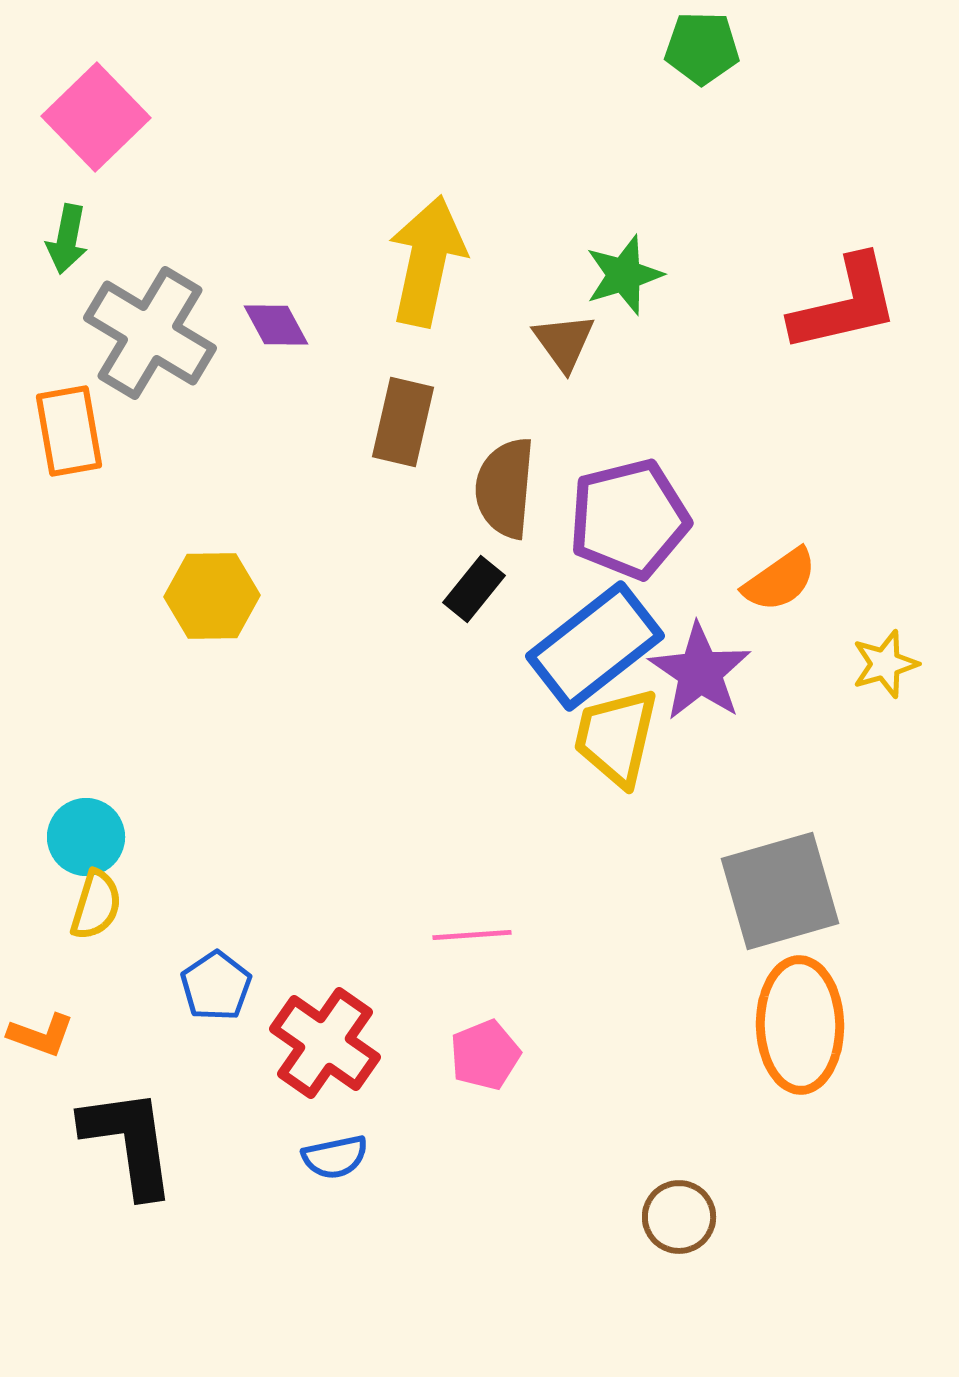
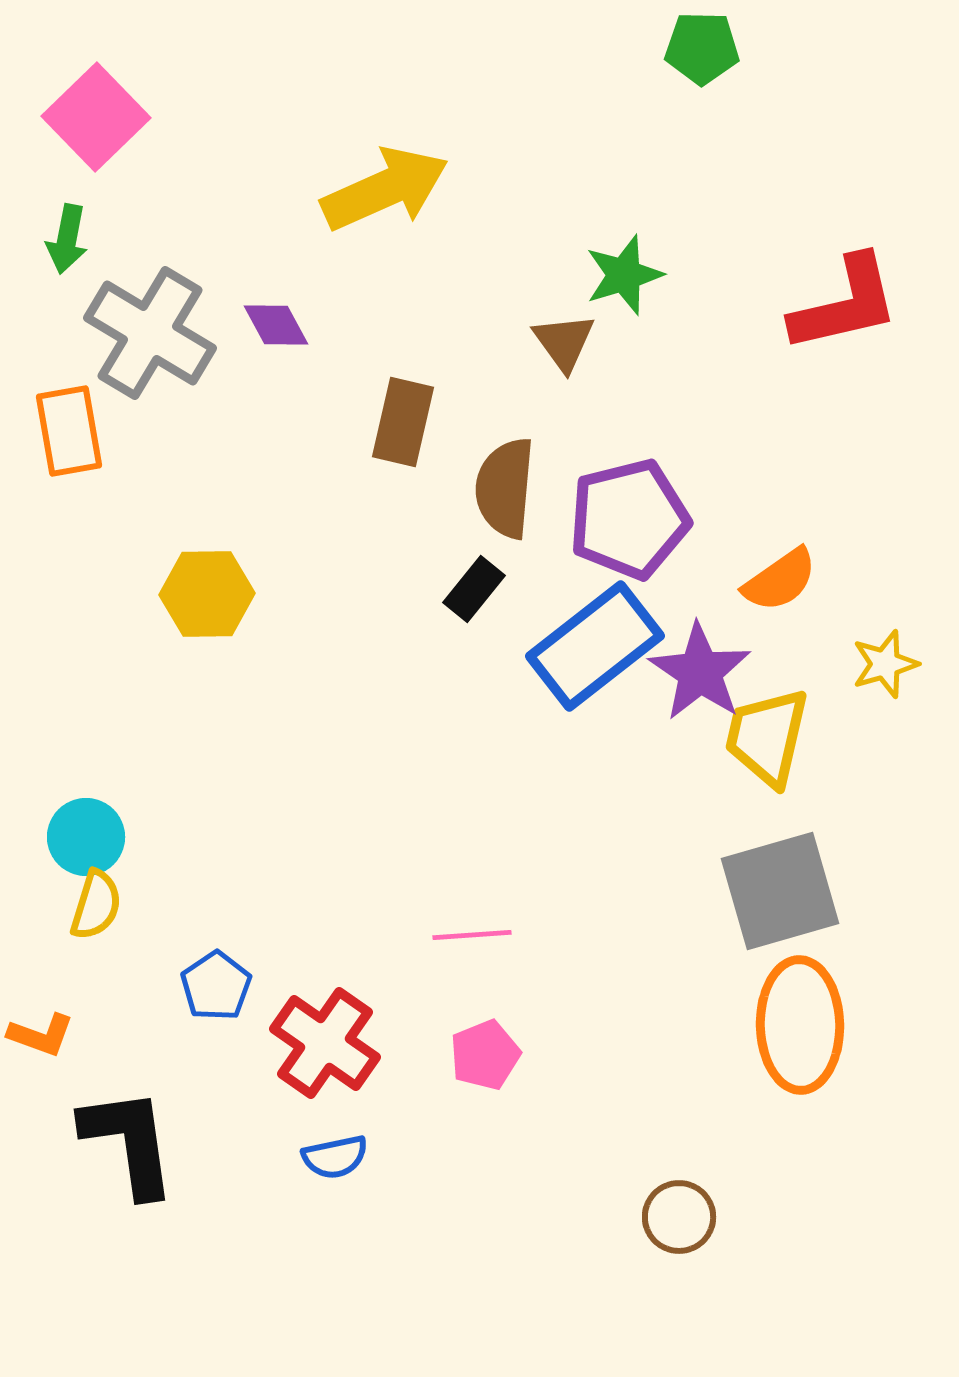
yellow arrow: moved 42 px left, 72 px up; rotated 54 degrees clockwise
yellow hexagon: moved 5 px left, 2 px up
yellow trapezoid: moved 151 px right
